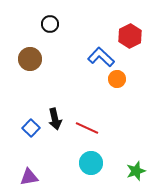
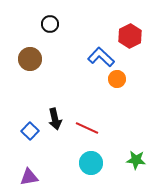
blue square: moved 1 px left, 3 px down
green star: moved 11 px up; rotated 24 degrees clockwise
